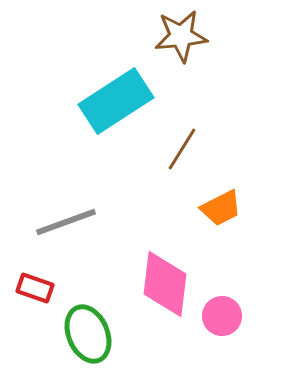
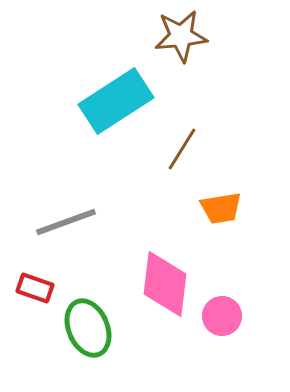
orange trapezoid: rotated 18 degrees clockwise
green ellipse: moved 6 px up
